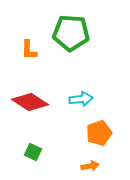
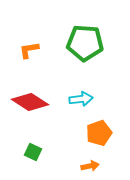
green pentagon: moved 14 px right, 10 px down
orange L-shape: rotated 80 degrees clockwise
